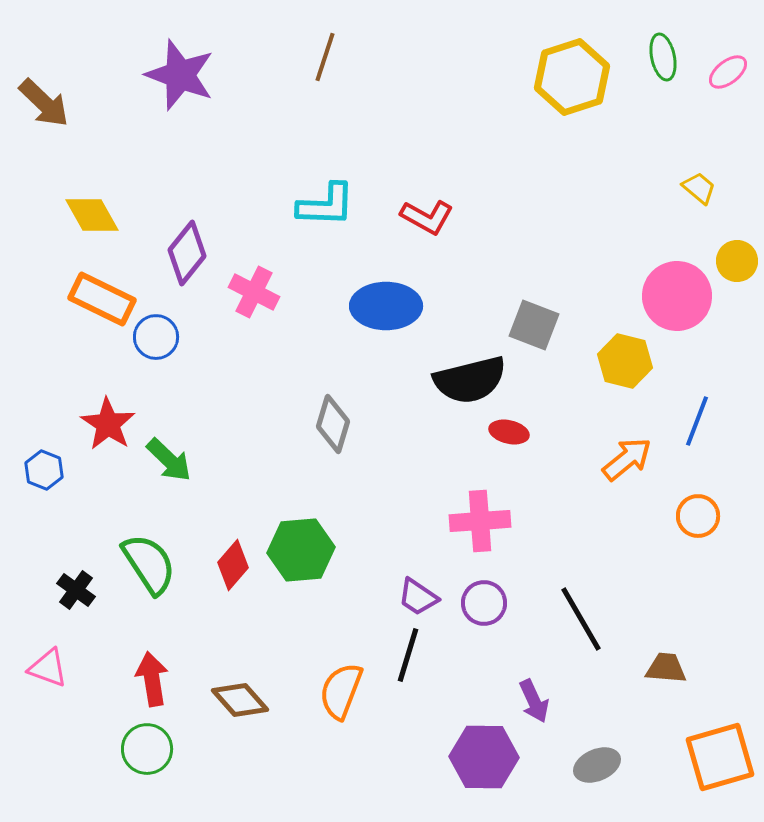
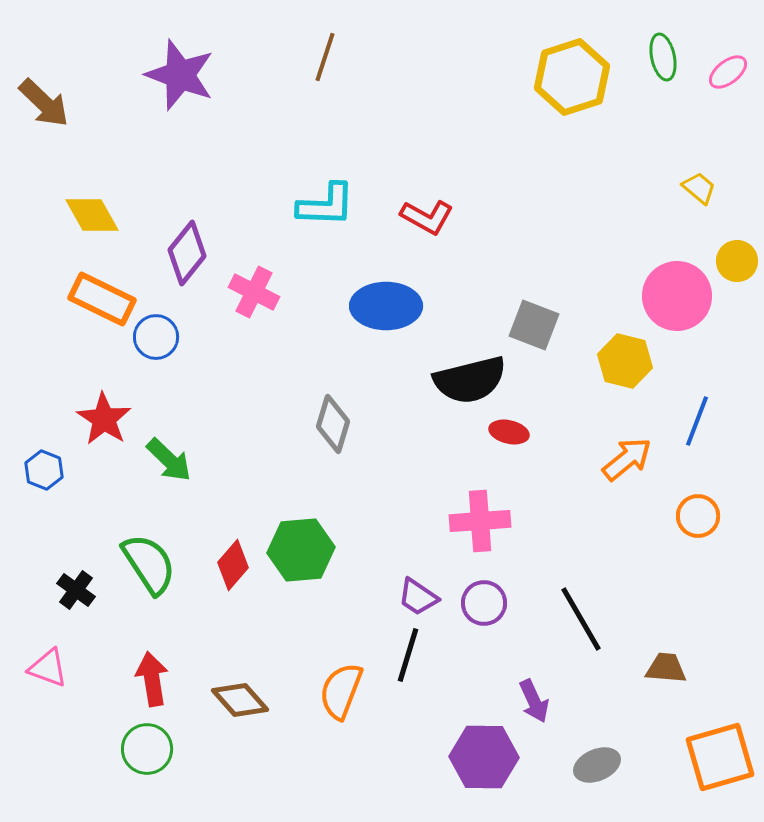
red star at (108, 424): moved 4 px left, 5 px up
